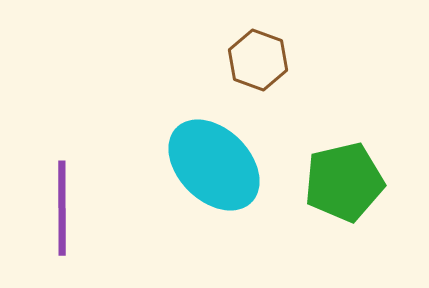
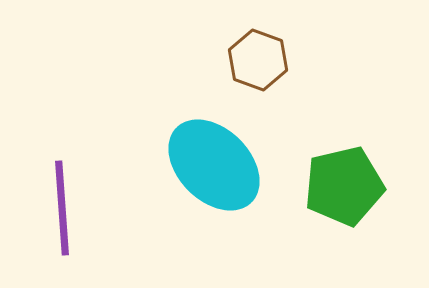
green pentagon: moved 4 px down
purple line: rotated 4 degrees counterclockwise
